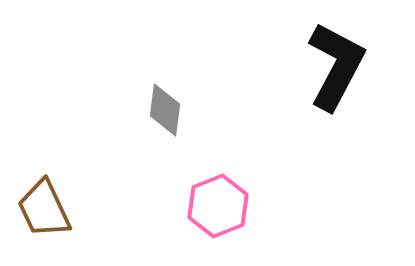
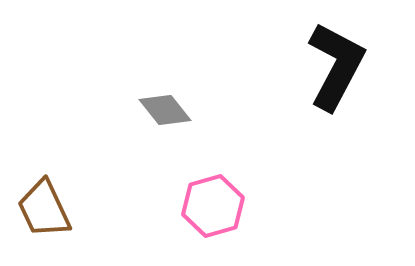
gray diamond: rotated 46 degrees counterclockwise
pink hexagon: moved 5 px left; rotated 6 degrees clockwise
